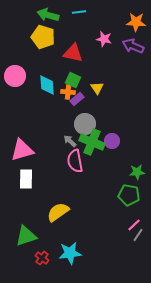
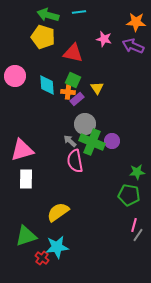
pink line: rotated 32 degrees counterclockwise
cyan star: moved 13 px left, 6 px up
